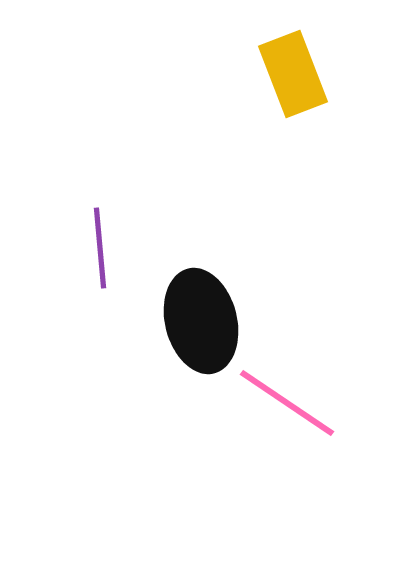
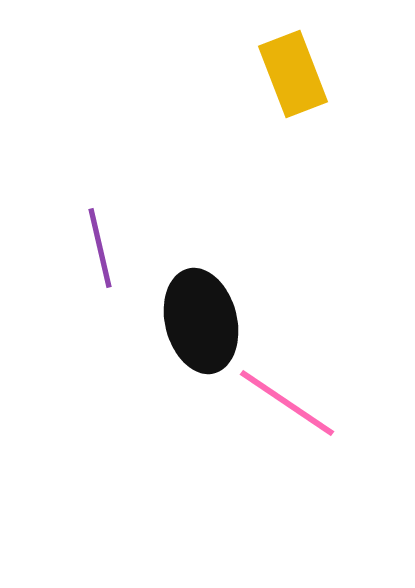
purple line: rotated 8 degrees counterclockwise
